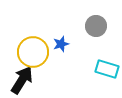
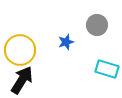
gray circle: moved 1 px right, 1 px up
blue star: moved 5 px right, 2 px up
yellow circle: moved 13 px left, 2 px up
